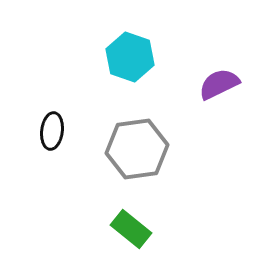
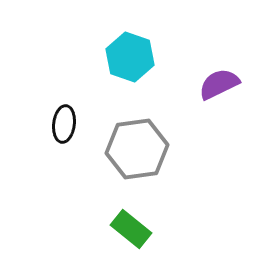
black ellipse: moved 12 px right, 7 px up
